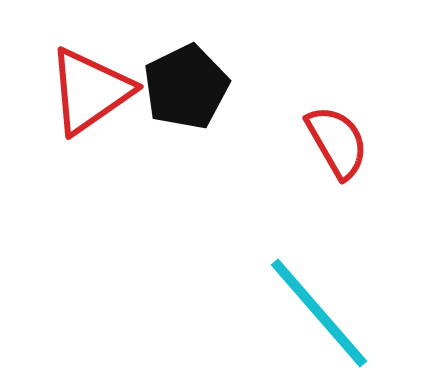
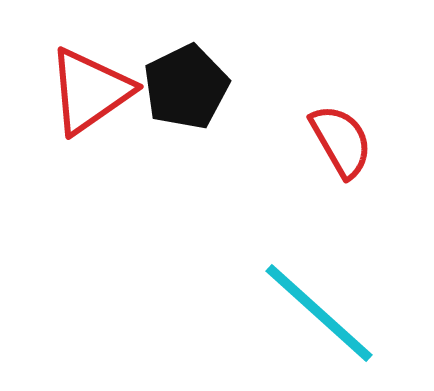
red semicircle: moved 4 px right, 1 px up
cyan line: rotated 7 degrees counterclockwise
